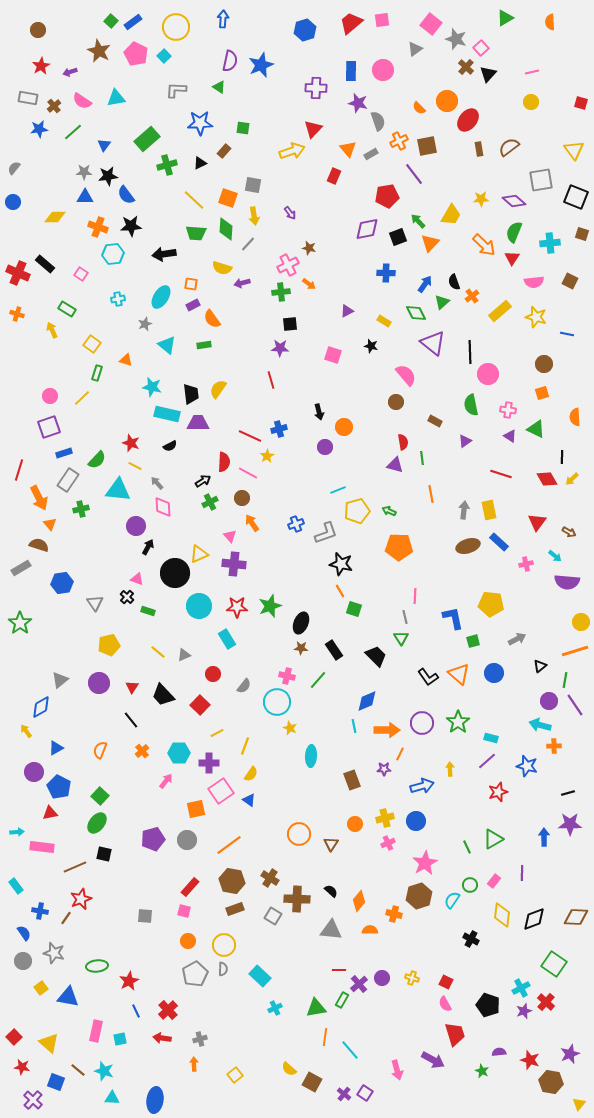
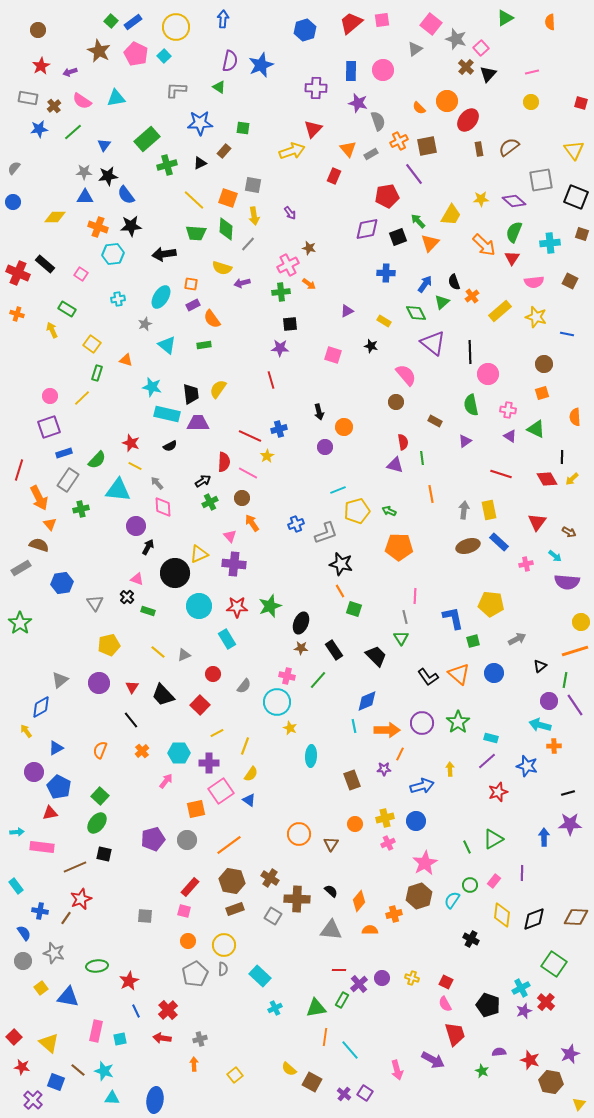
orange cross at (394, 914): rotated 28 degrees counterclockwise
